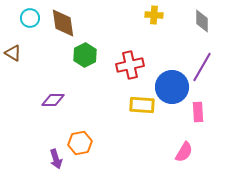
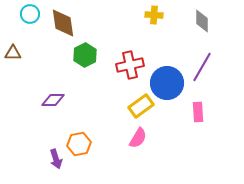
cyan circle: moved 4 px up
brown triangle: rotated 30 degrees counterclockwise
blue circle: moved 5 px left, 4 px up
yellow rectangle: moved 1 px left, 1 px down; rotated 40 degrees counterclockwise
orange hexagon: moved 1 px left, 1 px down
pink semicircle: moved 46 px left, 14 px up
